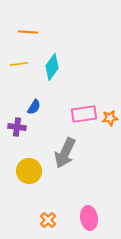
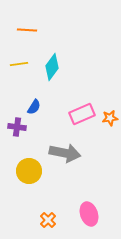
orange line: moved 1 px left, 2 px up
pink rectangle: moved 2 px left; rotated 15 degrees counterclockwise
gray arrow: rotated 104 degrees counterclockwise
pink ellipse: moved 4 px up; rotated 10 degrees counterclockwise
